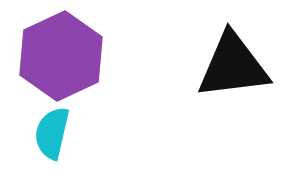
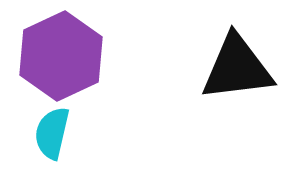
black triangle: moved 4 px right, 2 px down
